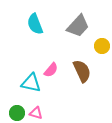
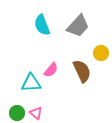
cyan semicircle: moved 7 px right, 1 px down
yellow circle: moved 1 px left, 7 px down
cyan triangle: rotated 15 degrees counterclockwise
pink triangle: rotated 24 degrees clockwise
